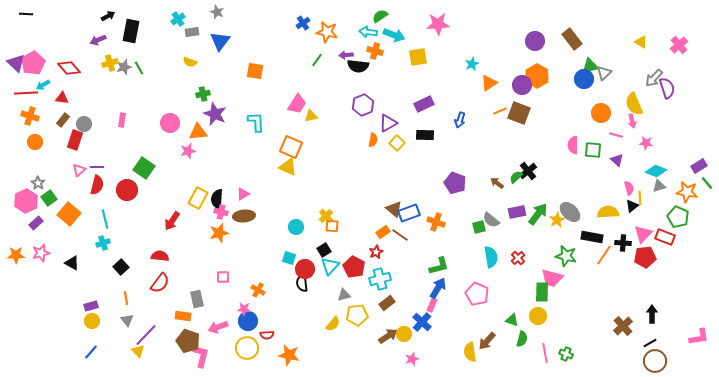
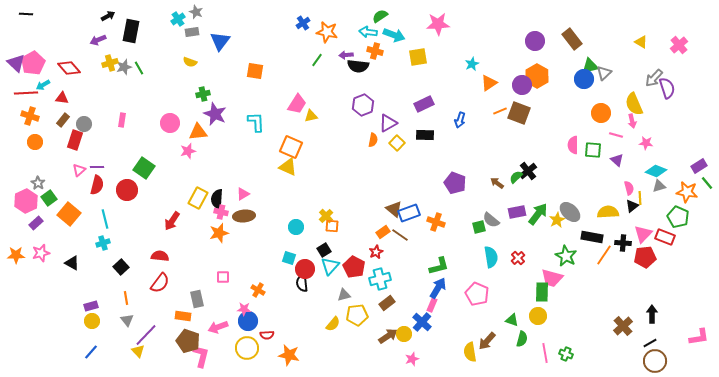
gray star at (217, 12): moved 21 px left
green star at (566, 256): rotated 15 degrees clockwise
